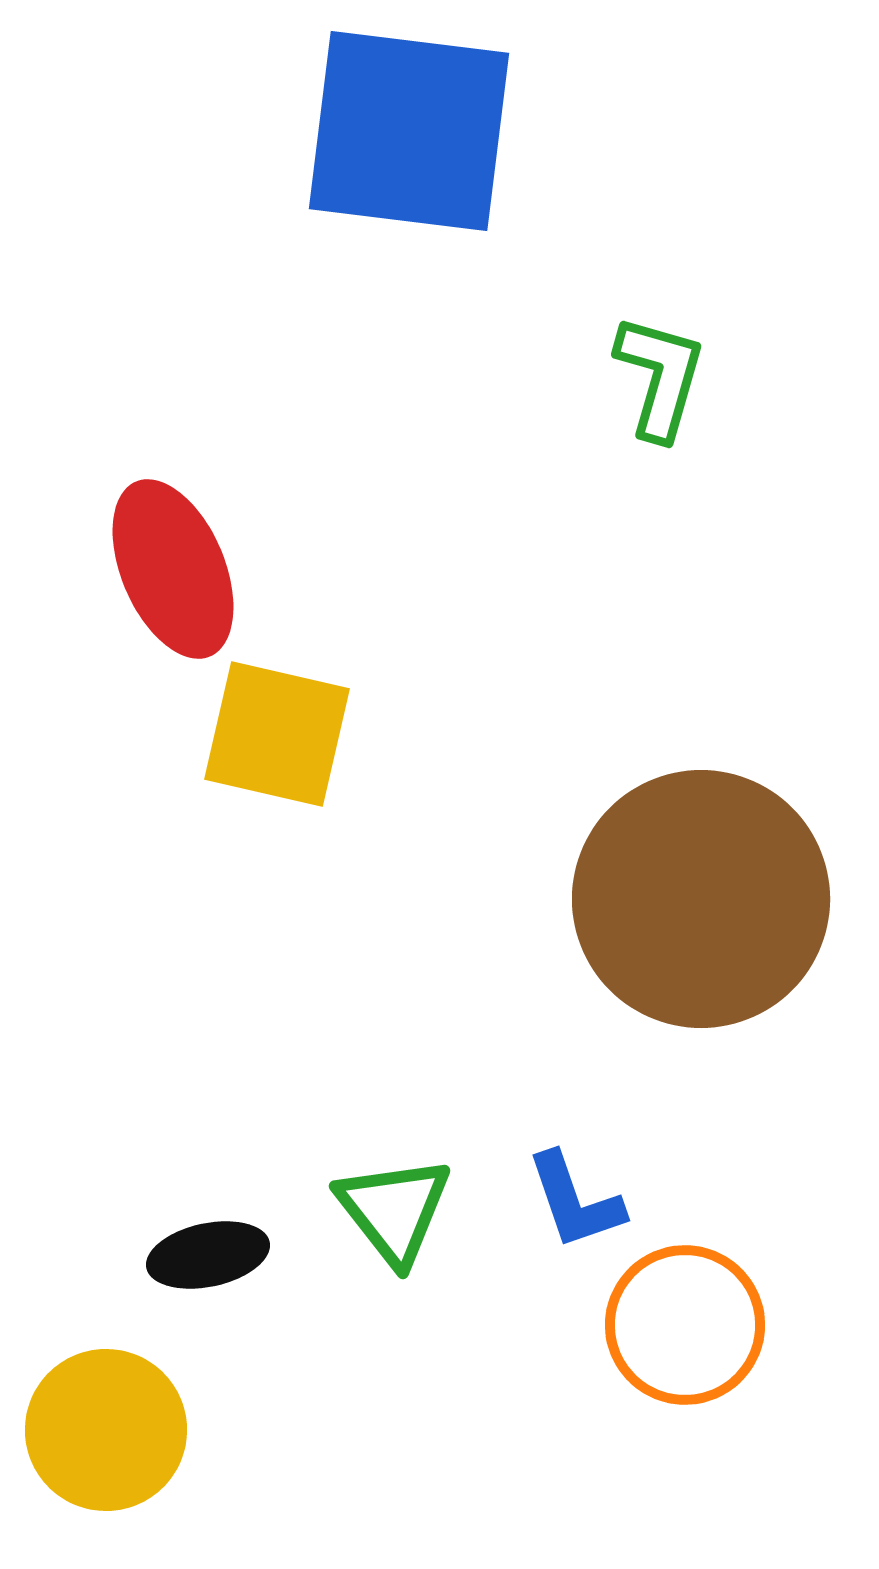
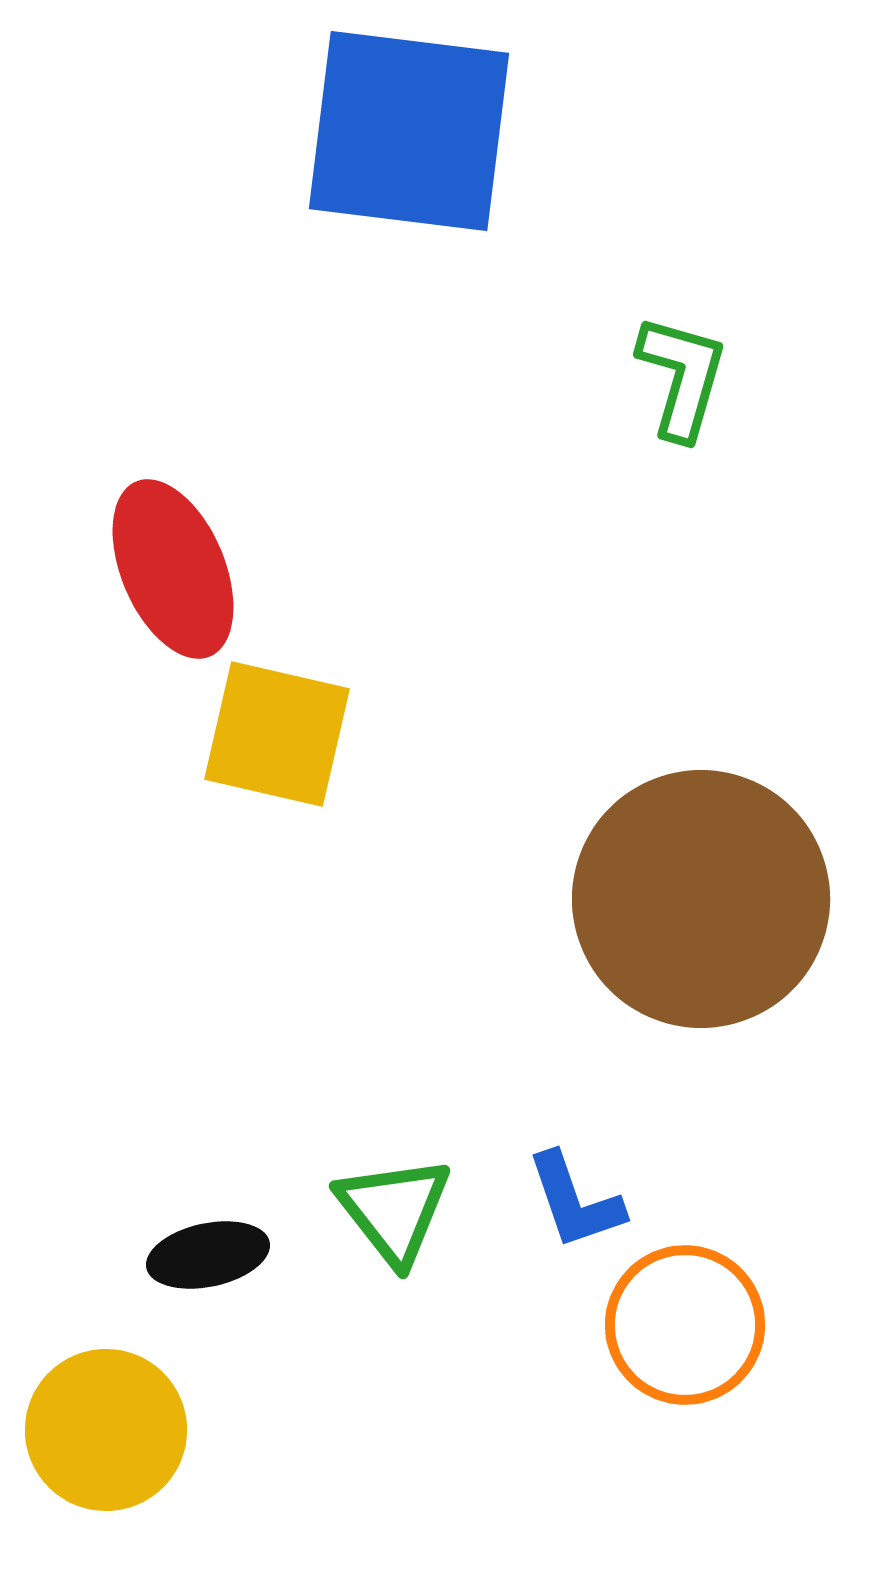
green L-shape: moved 22 px right
